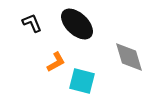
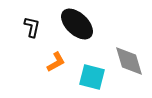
black L-shape: moved 4 px down; rotated 35 degrees clockwise
gray diamond: moved 4 px down
cyan square: moved 10 px right, 4 px up
